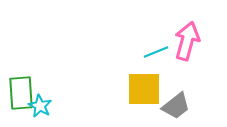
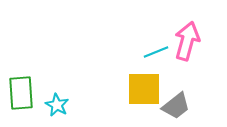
cyan star: moved 17 px right, 1 px up
